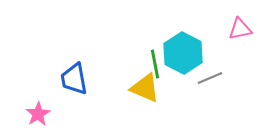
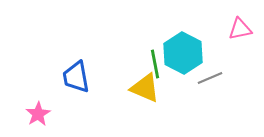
blue trapezoid: moved 2 px right, 2 px up
